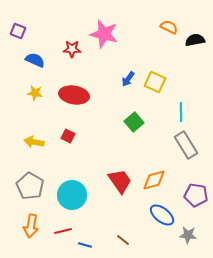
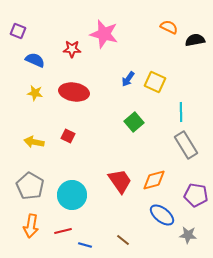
red ellipse: moved 3 px up
